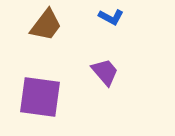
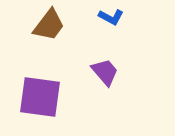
brown trapezoid: moved 3 px right
